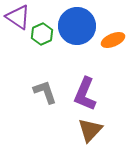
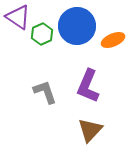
purple L-shape: moved 3 px right, 8 px up
